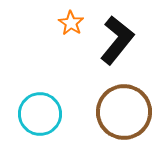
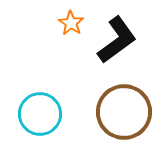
black L-shape: rotated 15 degrees clockwise
